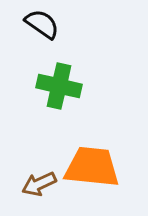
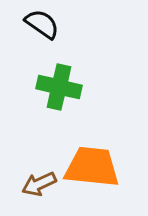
green cross: moved 1 px down
